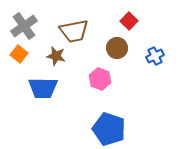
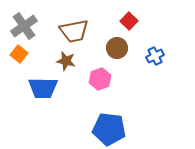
brown star: moved 10 px right, 5 px down
pink hexagon: rotated 20 degrees clockwise
blue pentagon: rotated 12 degrees counterclockwise
